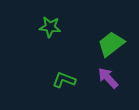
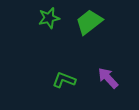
green star: moved 1 px left, 9 px up; rotated 20 degrees counterclockwise
green trapezoid: moved 22 px left, 22 px up
